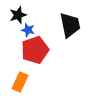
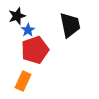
black star: moved 1 px left, 1 px down
blue star: rotated 24 degrees clockwise
orange rectangle: moved 3 px right, 1 px up
